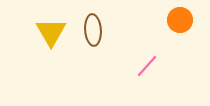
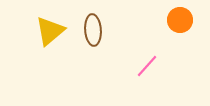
yellow triangle: moved 1 px left, 1 px up; rotated 20 degrees clockwise
